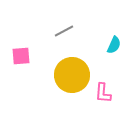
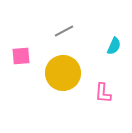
cyan semicircle: moved 1 px down
yellow circle: moved 9 px left, 2 px up
